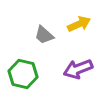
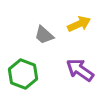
purple arrow: moved 2 px right, 1 px down; rotated 56 degrees clockwise
green hexagon: rotated 8 degrees clockwise
